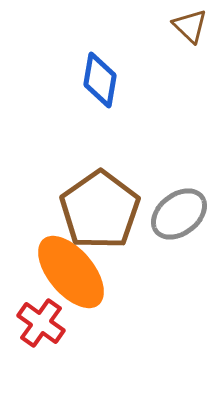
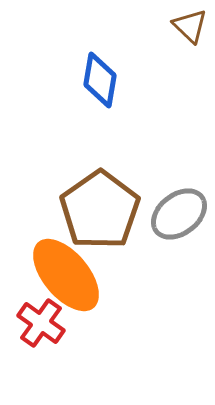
orange ellipse: moved 5 px left, 3 px down
